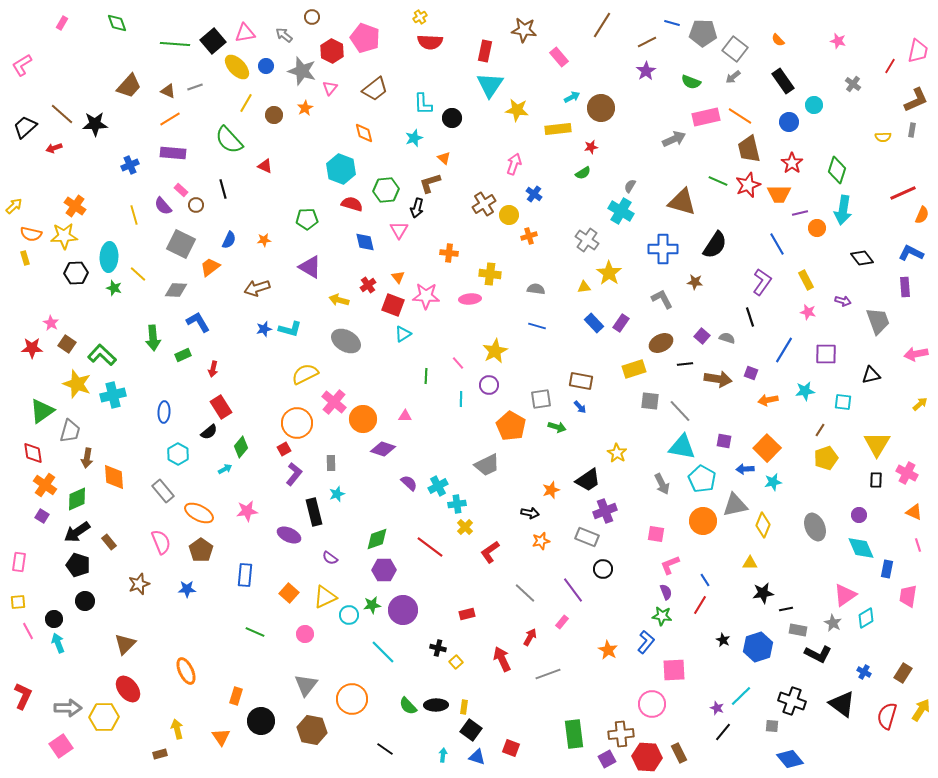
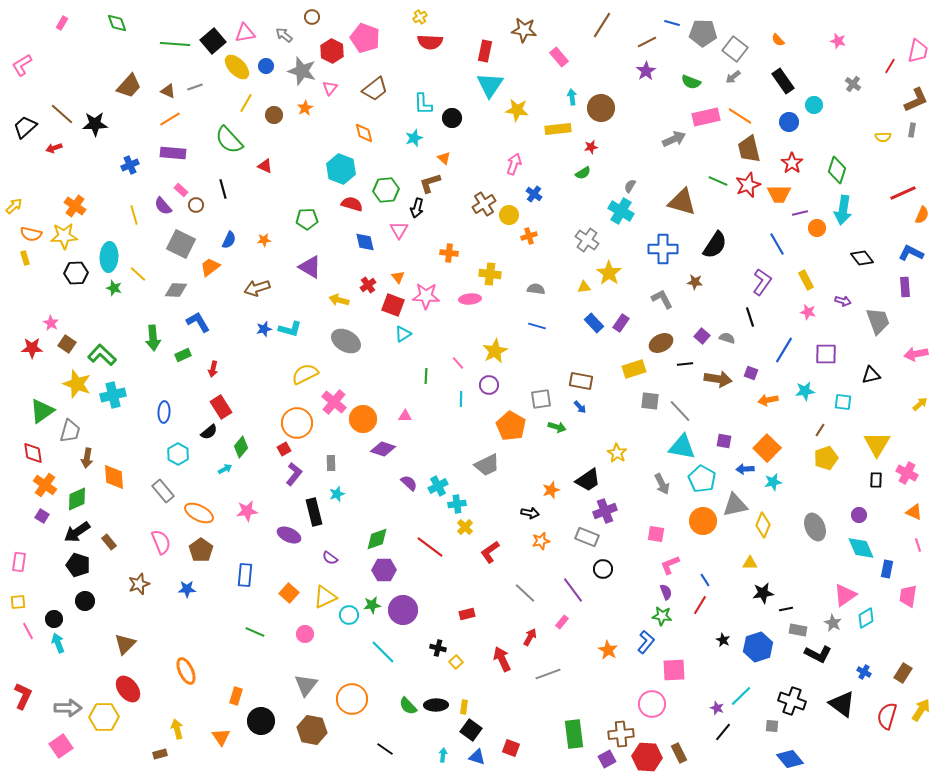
cyan arrow at (572, 97): rotated 70 degrees counterclockwise
